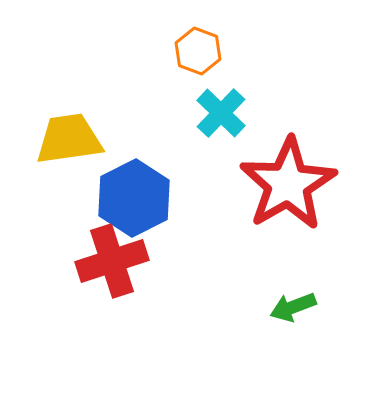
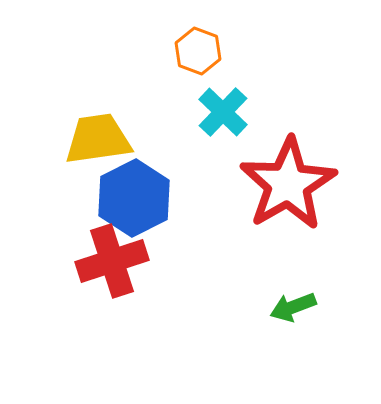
cyan cross: moved 2 px right, 1 px up
yellow trapezoid: moved 29 px right
